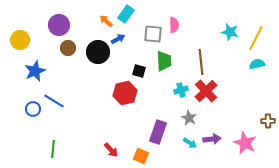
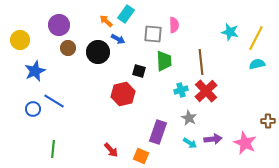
blue arrow: rotated 56 degrees clockwise
red hexagon: moved 2 px left, 1 px down
purple arrow: moved 1 px right
